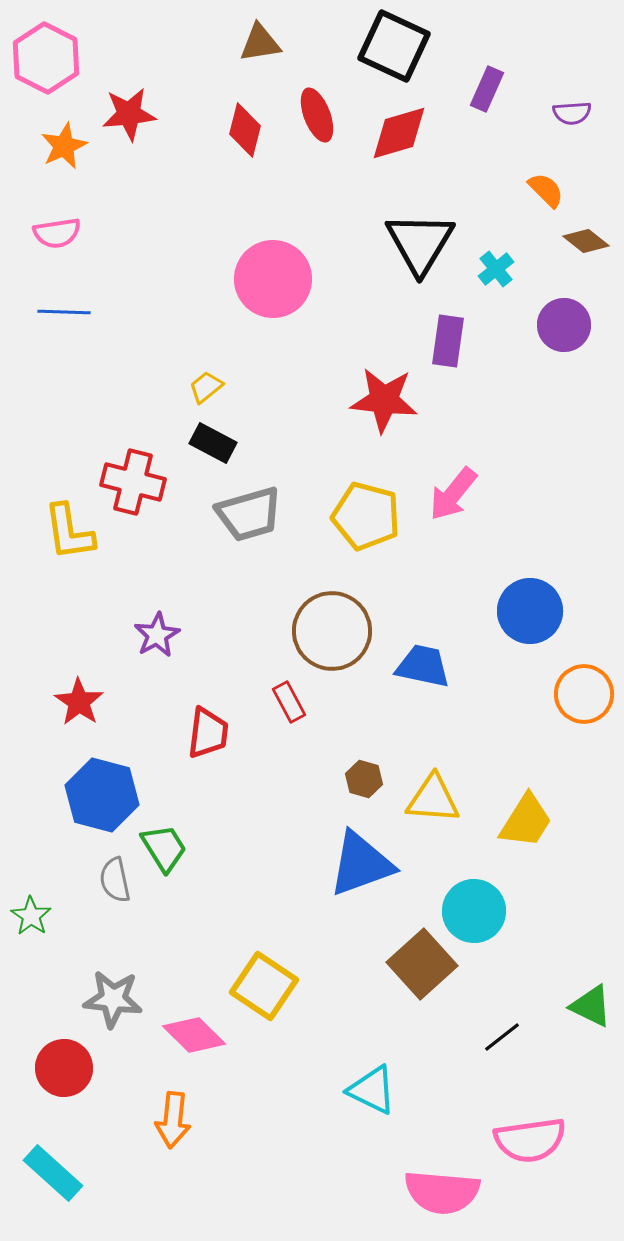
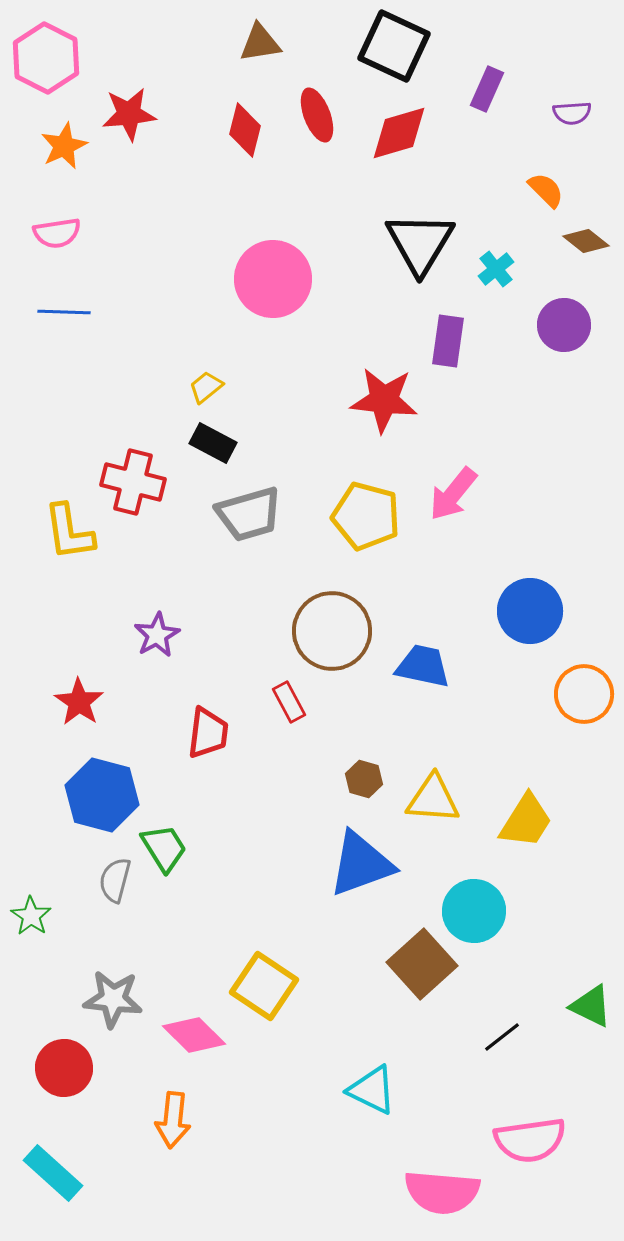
gray semicircle at (115, 880): rotated 27 degrees clockwise
